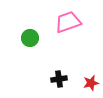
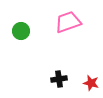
green circle: moved 9 px left, 7 px up
red star: rotated 28 degrees clockwise
